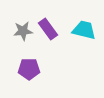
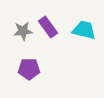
purple rectangle: moved 2 px up
